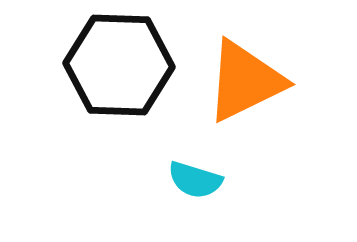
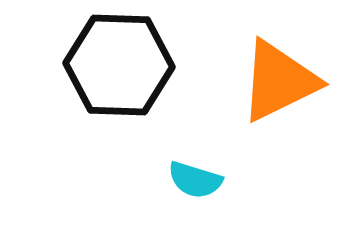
orange triangle: moved 34 px right
